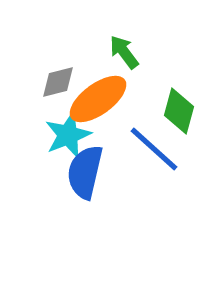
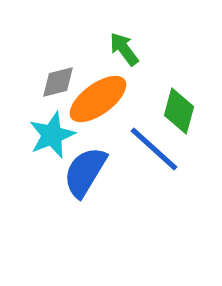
green arrow: moved 3 px up
cyan star: moved 16 px left
blue semicircle: rotated 18 degrees clockwise
